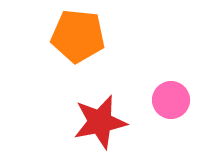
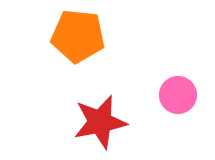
pink circle: moved 7 px right, 5 px up
